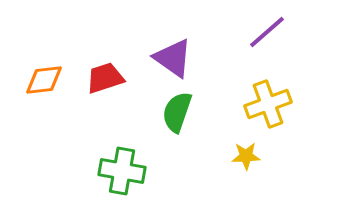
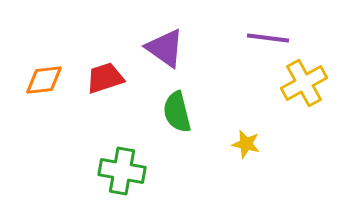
purple line: moved 1 px right, 6 px down; rotated 48 degrees clockwise
purple triangle: moved 8 px left, 10 px up
yellow cross: moved 36 px right, 21 px up; rotated 9 degrees counterclockwise
green semicircle: rotated 33 degrees counterclockwise
yellow star: moved 12 px up; rotated 16 degrees clockwise
